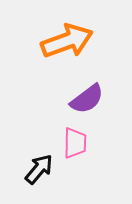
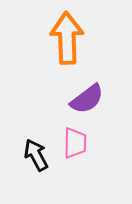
orange arrow: moved 3 px up; rotated 72 degrees counterclockwise
black arrow: moved 3 px left, 14 px up; rotated 68 degrees counterclockwise
